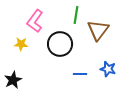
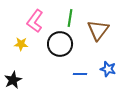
green line: moved 6 px left, 3 px down
